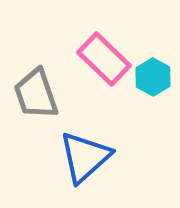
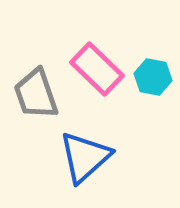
pink rectangle: moved 7 px left, 10 px down
cyan hexagon: rotated 18 degrees counterclockwise
